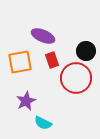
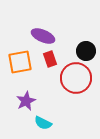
red rectangle: moved 2 px left, 1 px up
